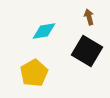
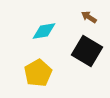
brown arrow: rotated 42 degrees counterclockwise
yellow pentagon: moved 4 px right
